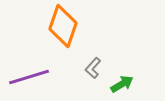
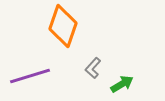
purple line: moved 1 px right, 1 px up
